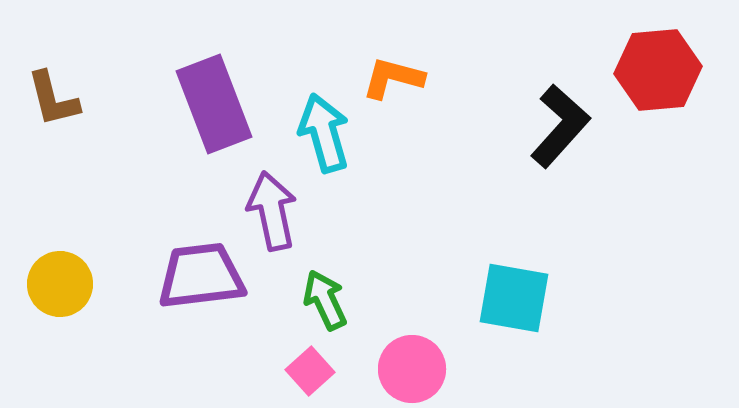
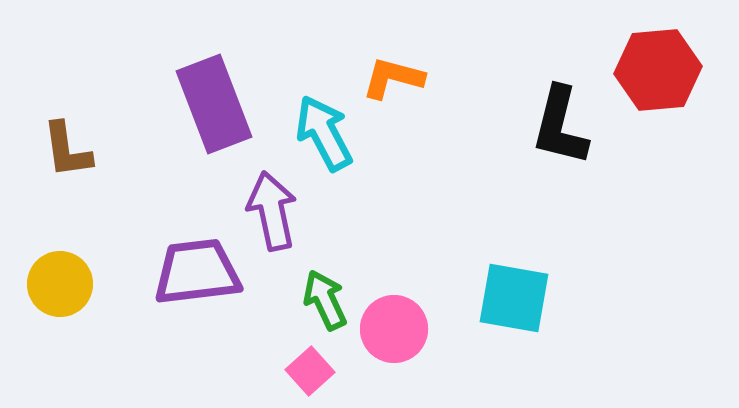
brown L-shape: moved 14 px right, 51 px down; rotated 6 degrees clockwise
black L-shape: rotated 152 degrees clockwise
cyan arrow: rotated 12 degrees counterclockwise
purple trapezoid: moved 4 px left, 4 px up
pink circle: moved 18 px left, 40 px up
